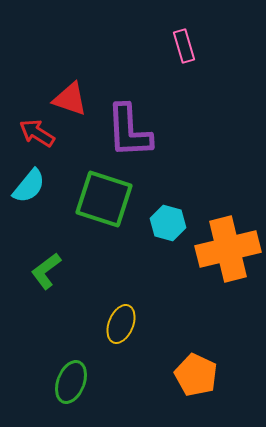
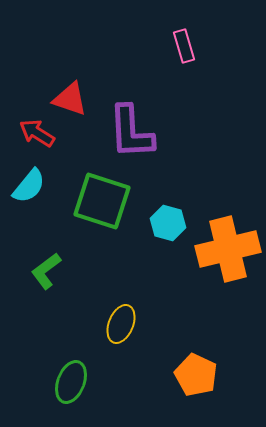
purple L-shape: moved 2 px right, 1 px down
green square: moved 2 px left, 2 px down
